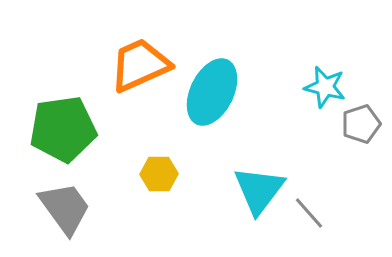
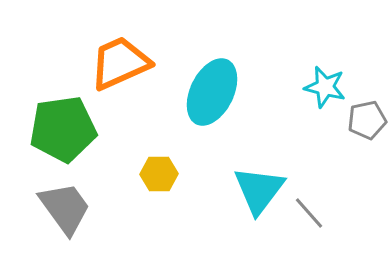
orange trapezoid: moved 20 px left, 2 px up
gray pentagon: moved 6 px right, 4 px up; rotated 6 degrees clockwise
